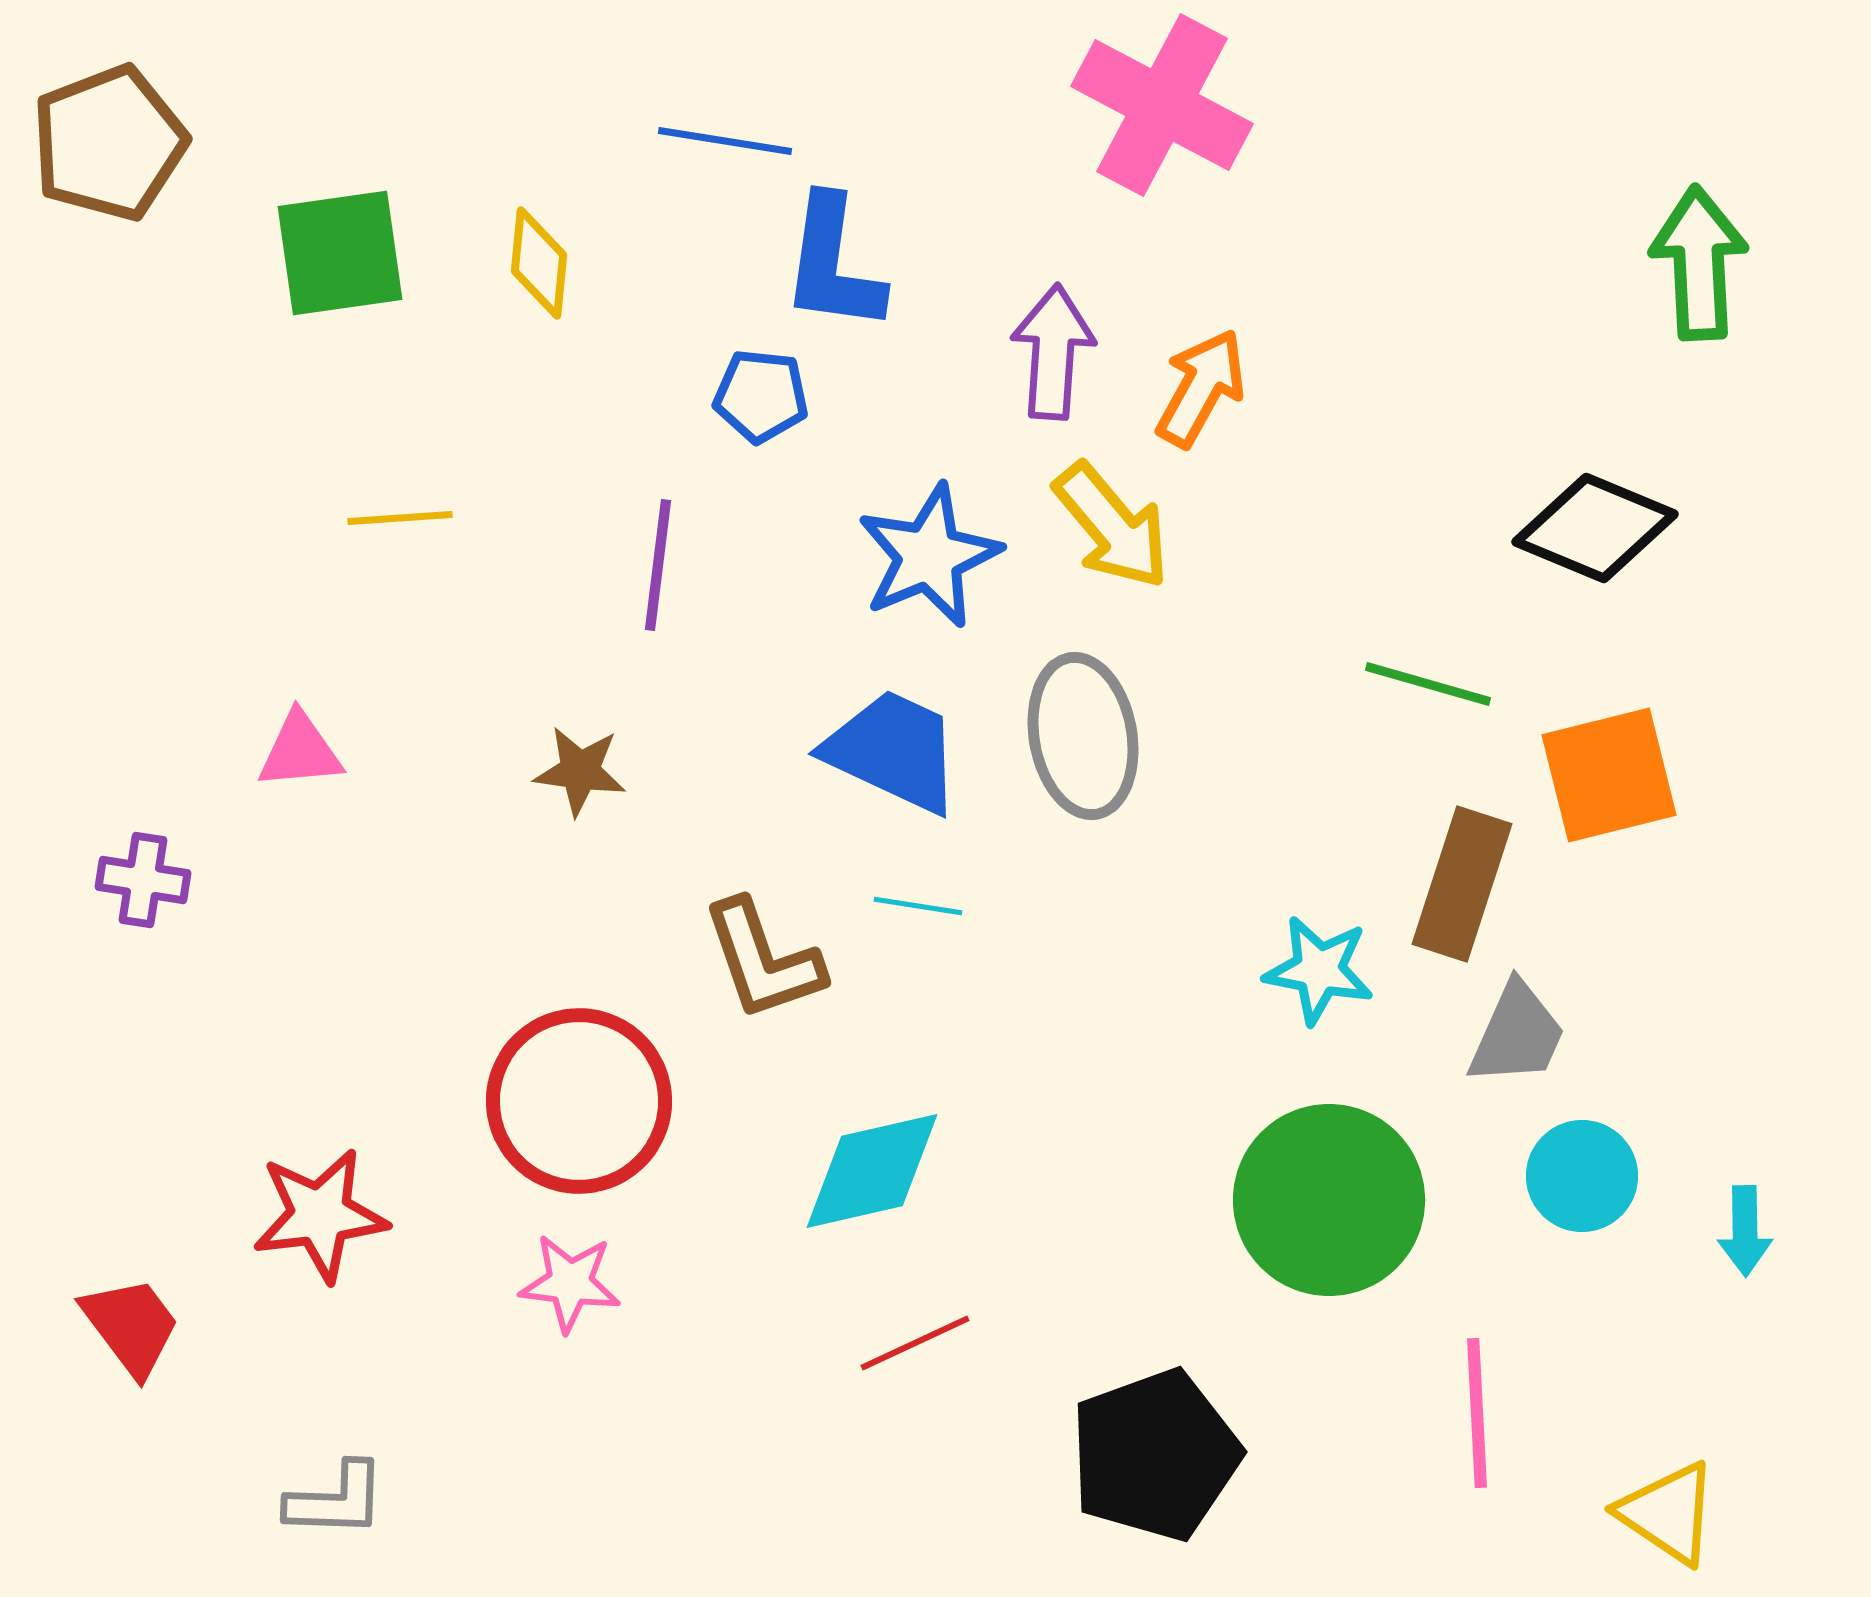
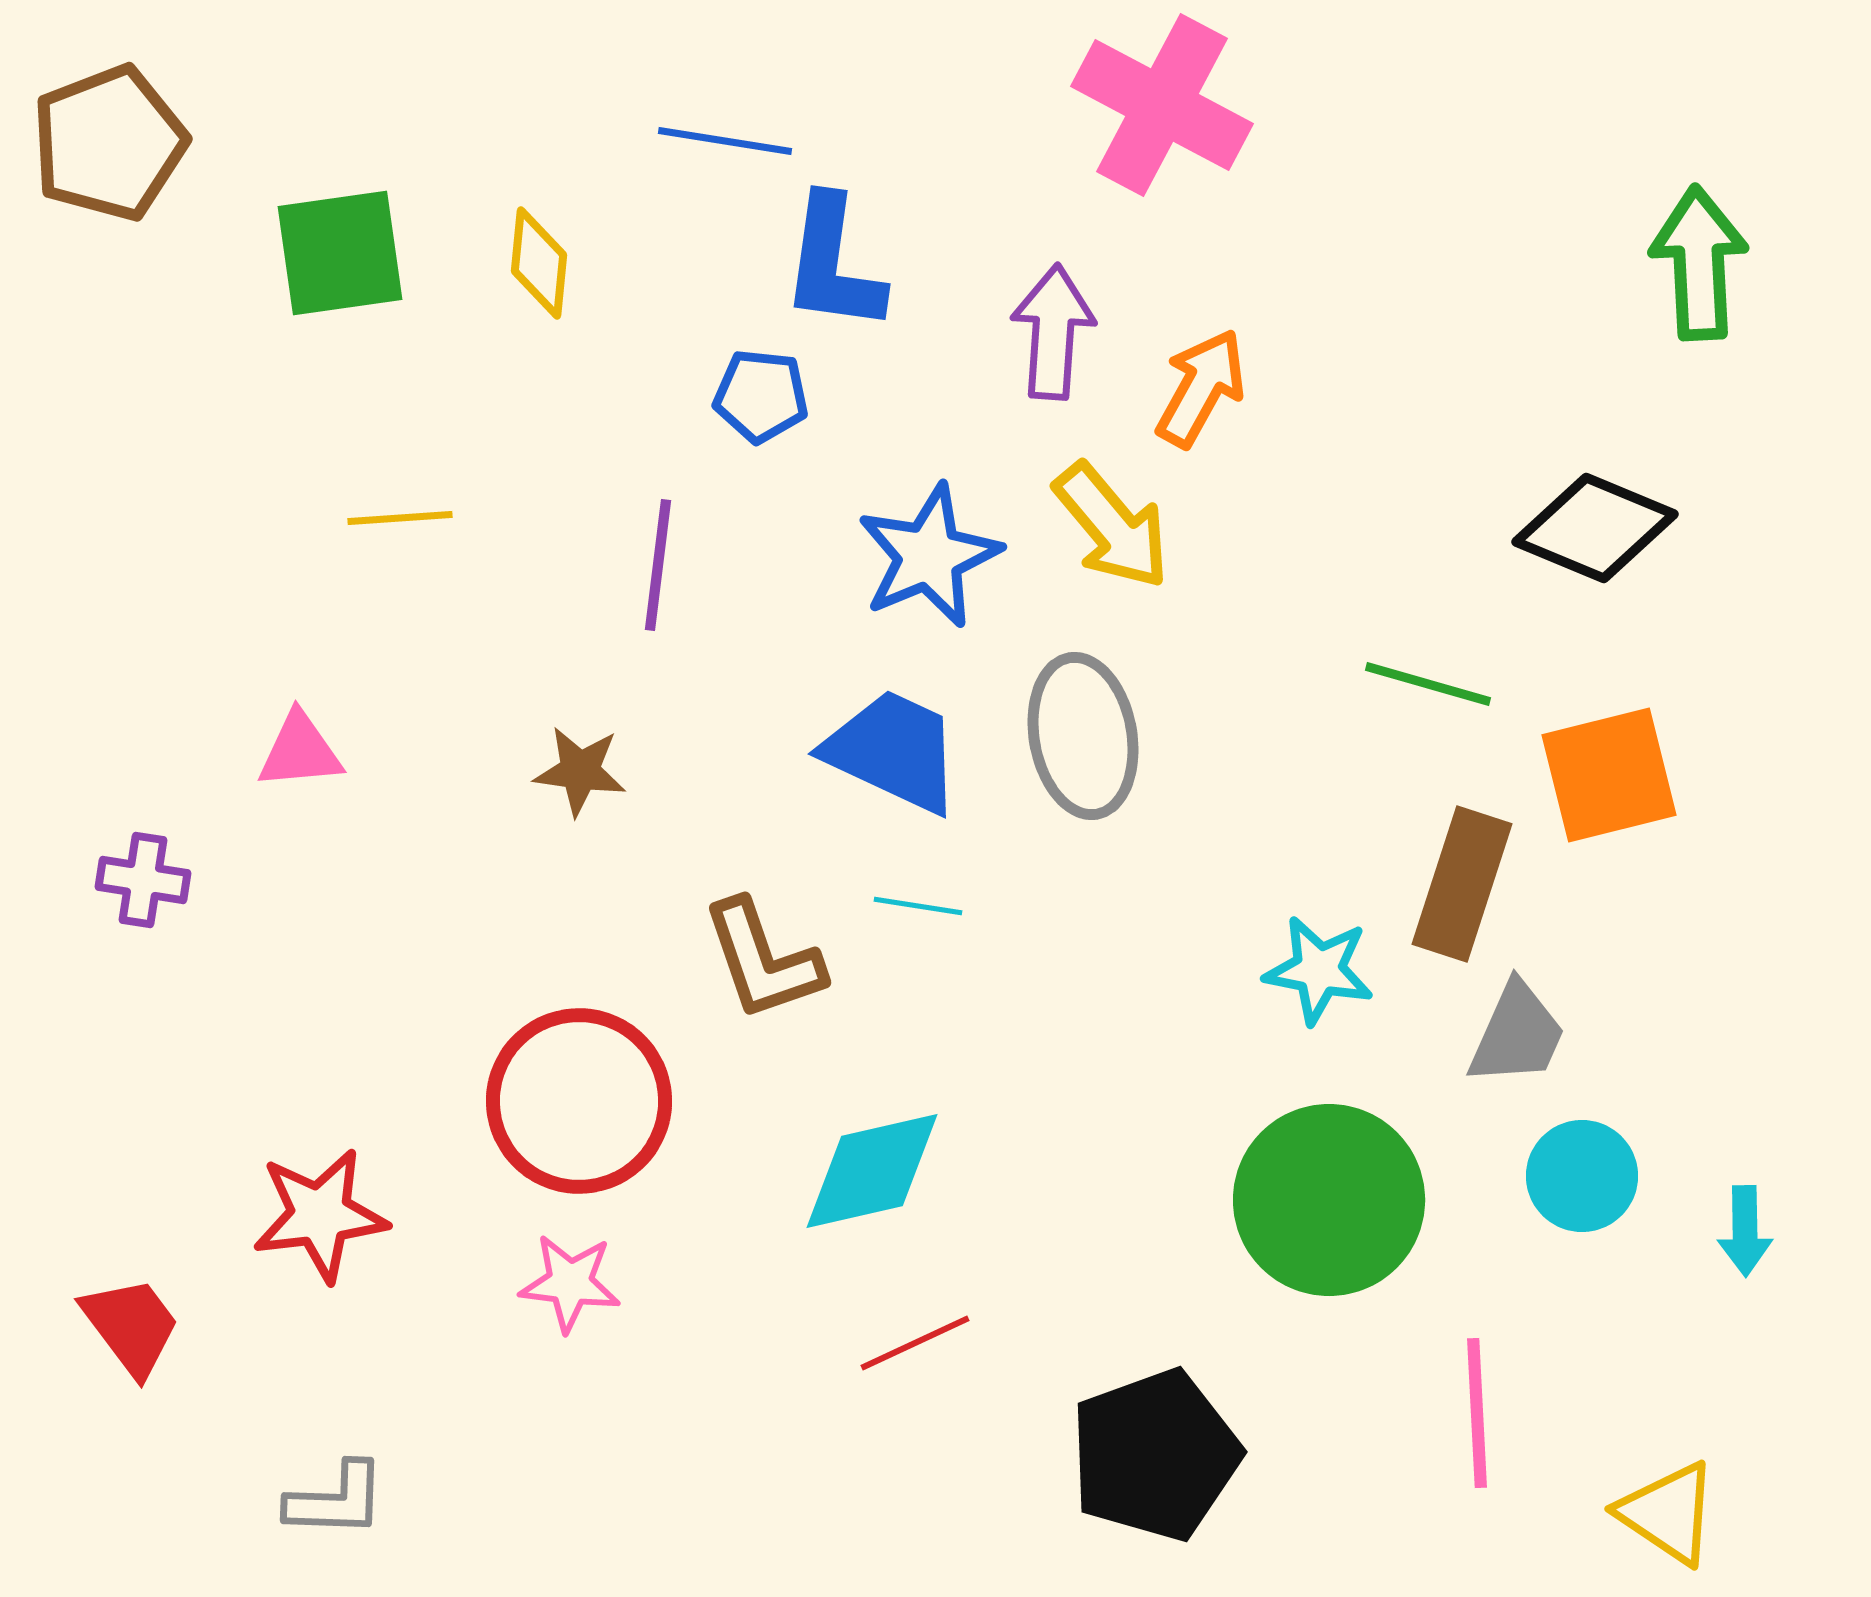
purple arrow: moved 20 px up
